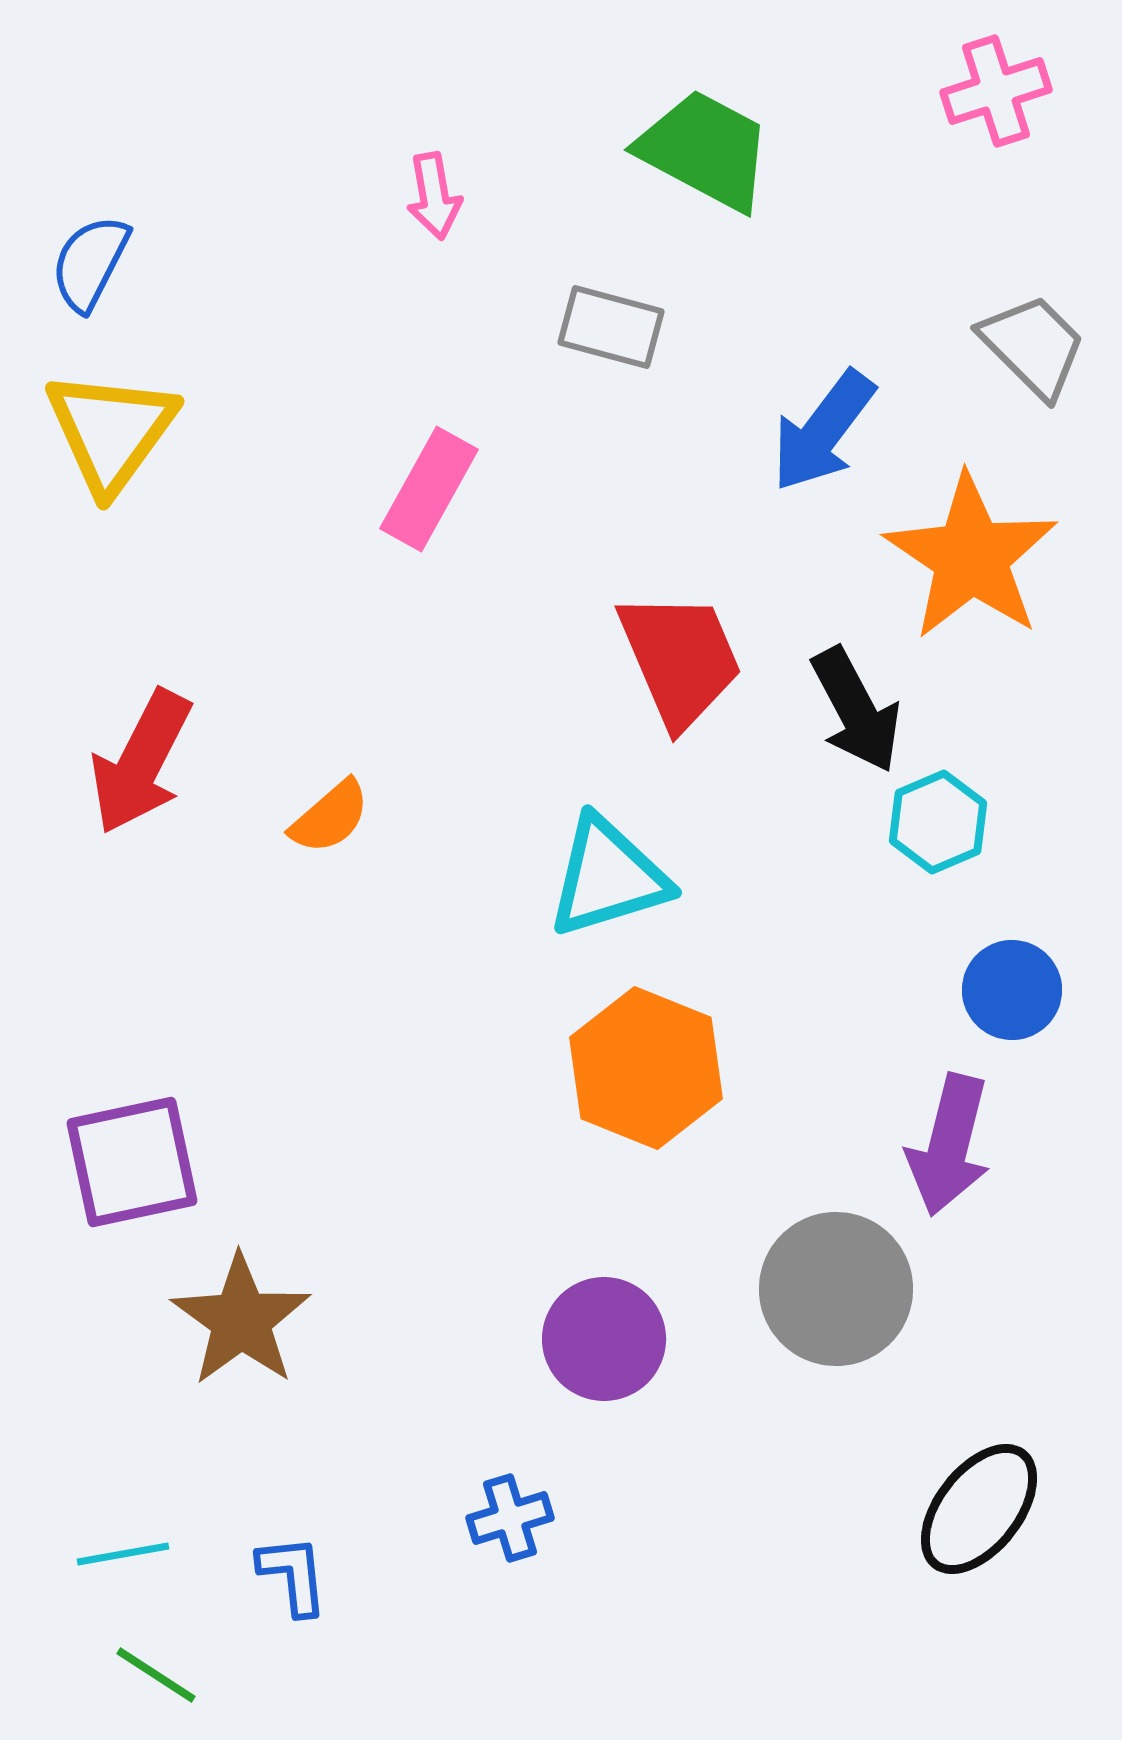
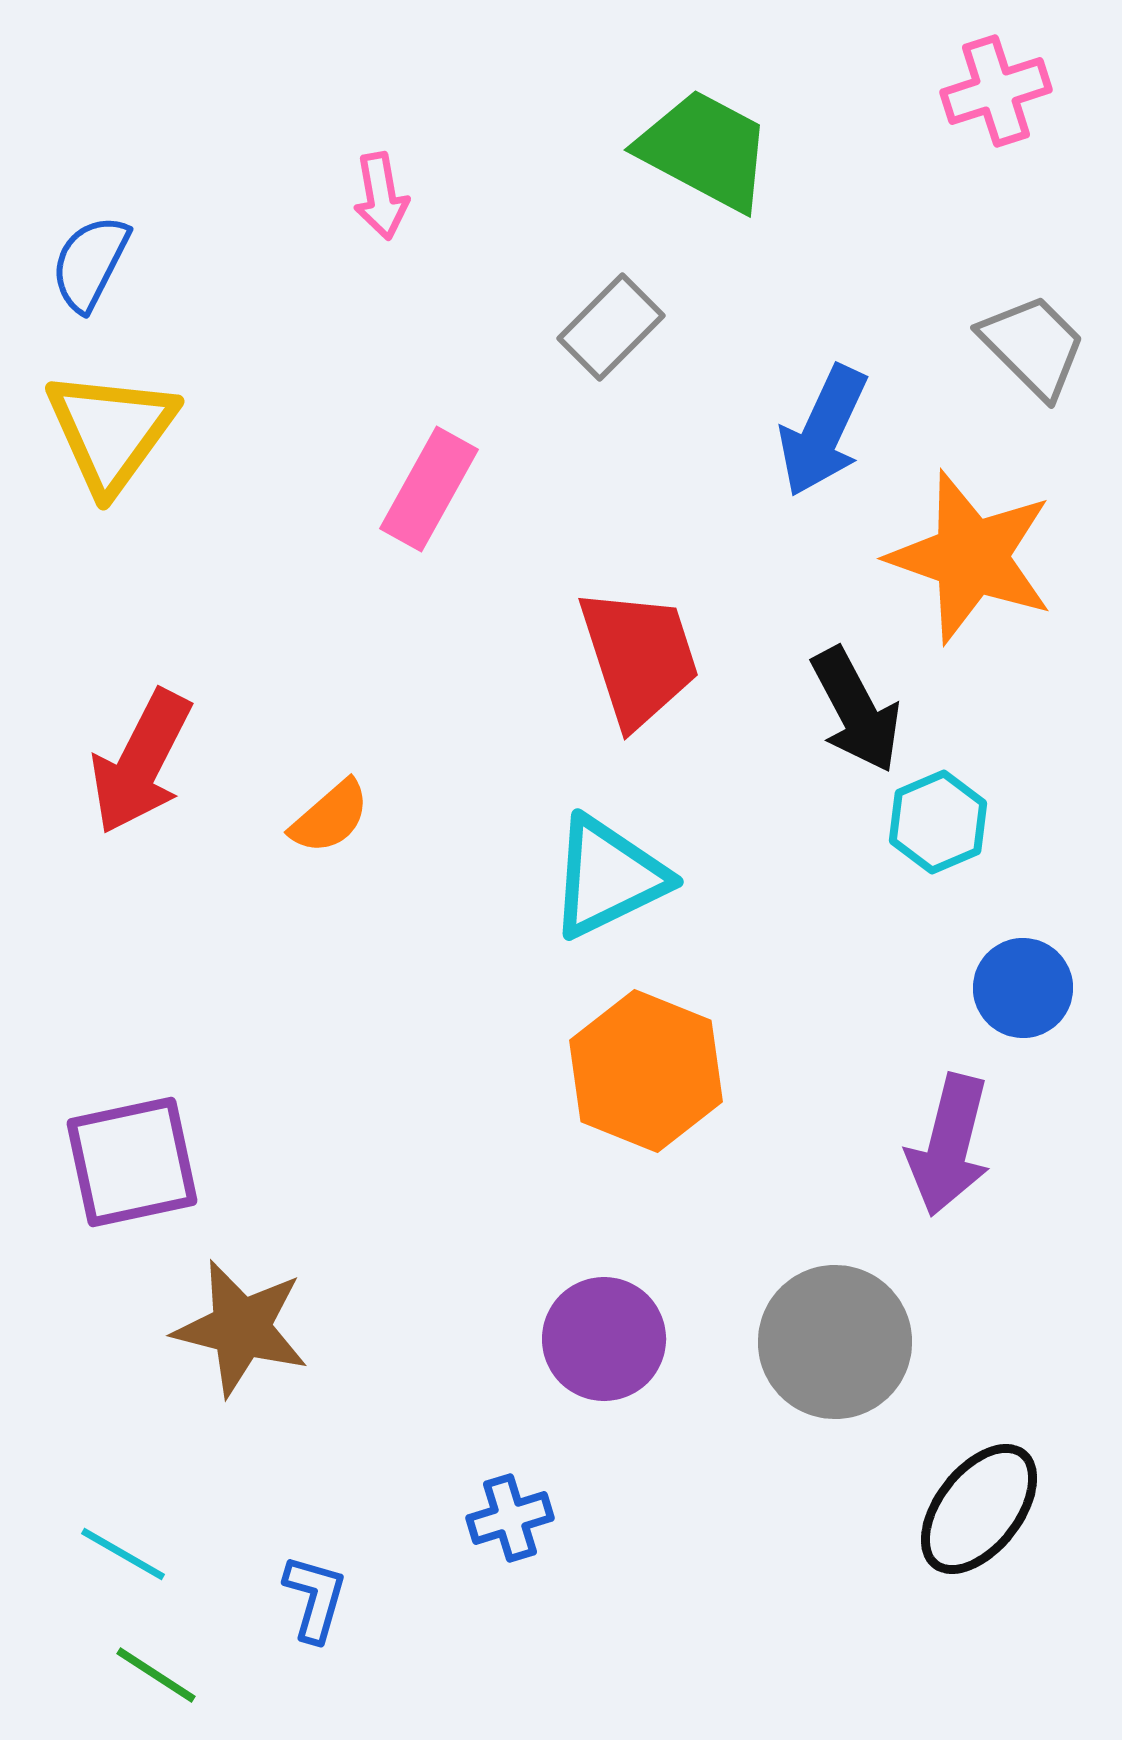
pink arrow: moved 53 px left
gray rectangle: rotated 60 degrees counterclockwise
blue arrow: rotated 12 degrees counterclockwise
orange star: rotated 15 degrees counterclockwise
red trapezoid: moved 41 px left, 2 px up; rotated 5 degrees clockwise
cyan triangle: rotated 9 degrees counterclockwise
blue circle: moved 11 px right, 2 px up
orange hexagon: moved 3 px down
gray circle: moved 1 px left, 53 px down
brown star: moved 8 px down; rotated 22 degrees counterclockwise
cyan line: rotated 40 degrees clockwise
blue L-shape: moved 22 px right, 23 px down; rotated 22 degrees clockwise
